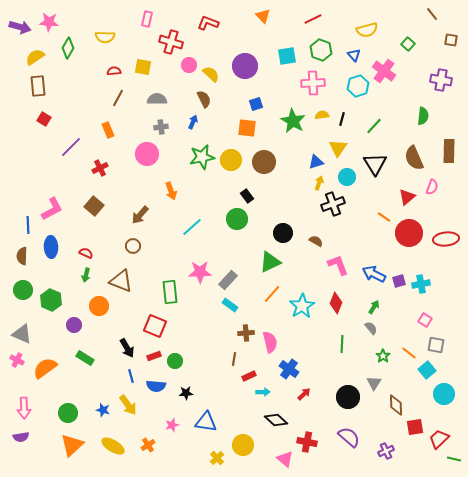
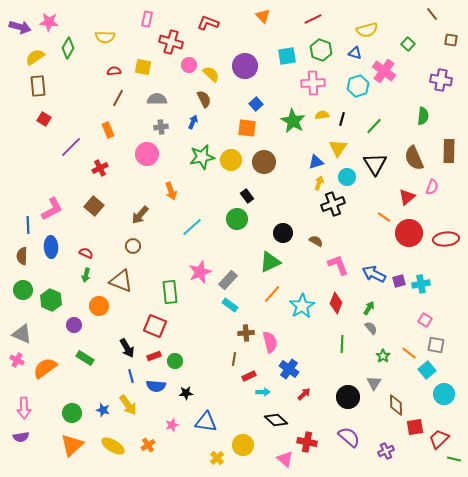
blue triangle at (354, 55): moved 1 px right, 2 px up; rotated 32 degrees counterclockwise
blue square at (256, 104): rotated 24 degrees counterclockwise
pink star at (200, 272): rotated 20 degrees counterclockwise
green arrow at (374, 307): moved 5 px left, 1 px down
green circle at (68, 413): moved 4 px right
